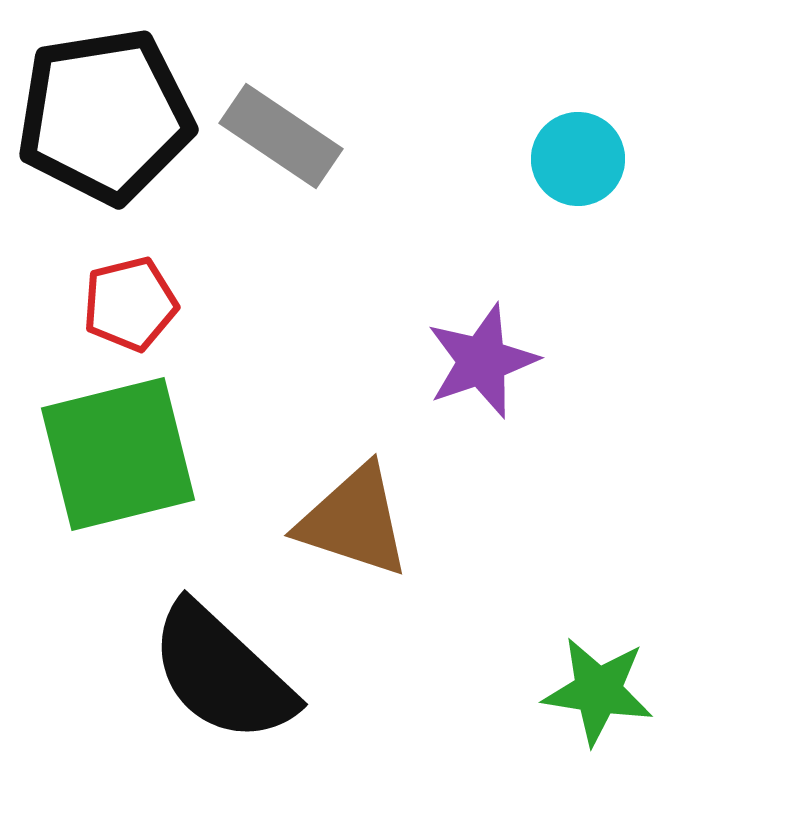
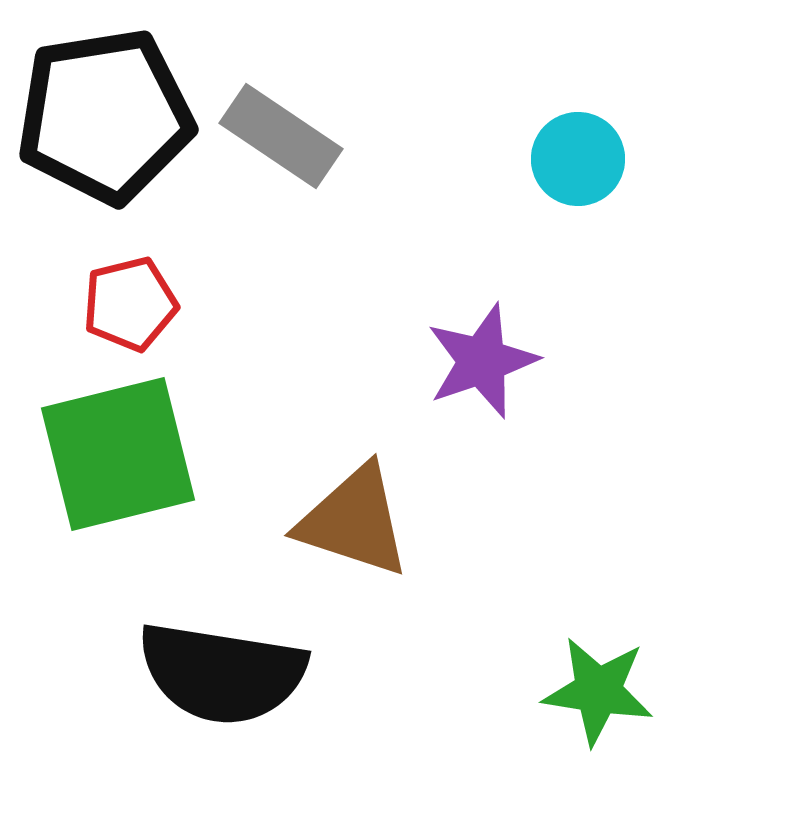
black semicircle: rotated 34 degrees counterclockwise
